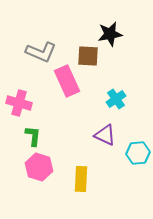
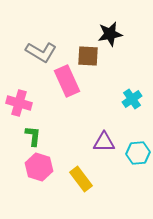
gray L-shape: rotated 8 degrees clockwise
cyan cross: moved 16 px right
purple triangle: moved 1 px left, 7 px down; rotated 25 degrees counterclockwise
yellow rectangle: rotated 40 degrees counterclockwise
